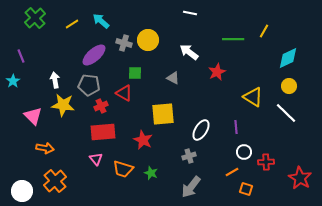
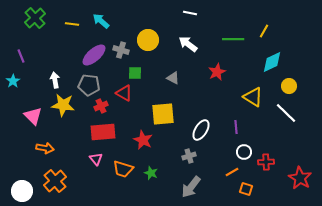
yellow line at (72, 24): rotated 40 degrees clockwise
gray cross at (124, 43): moved 3 px left, 7 px down
white arrow at (189, 52): moved 1 px left, 8 px up
cyan diamond at (288, 58): moved 16 px left, 4 px down
